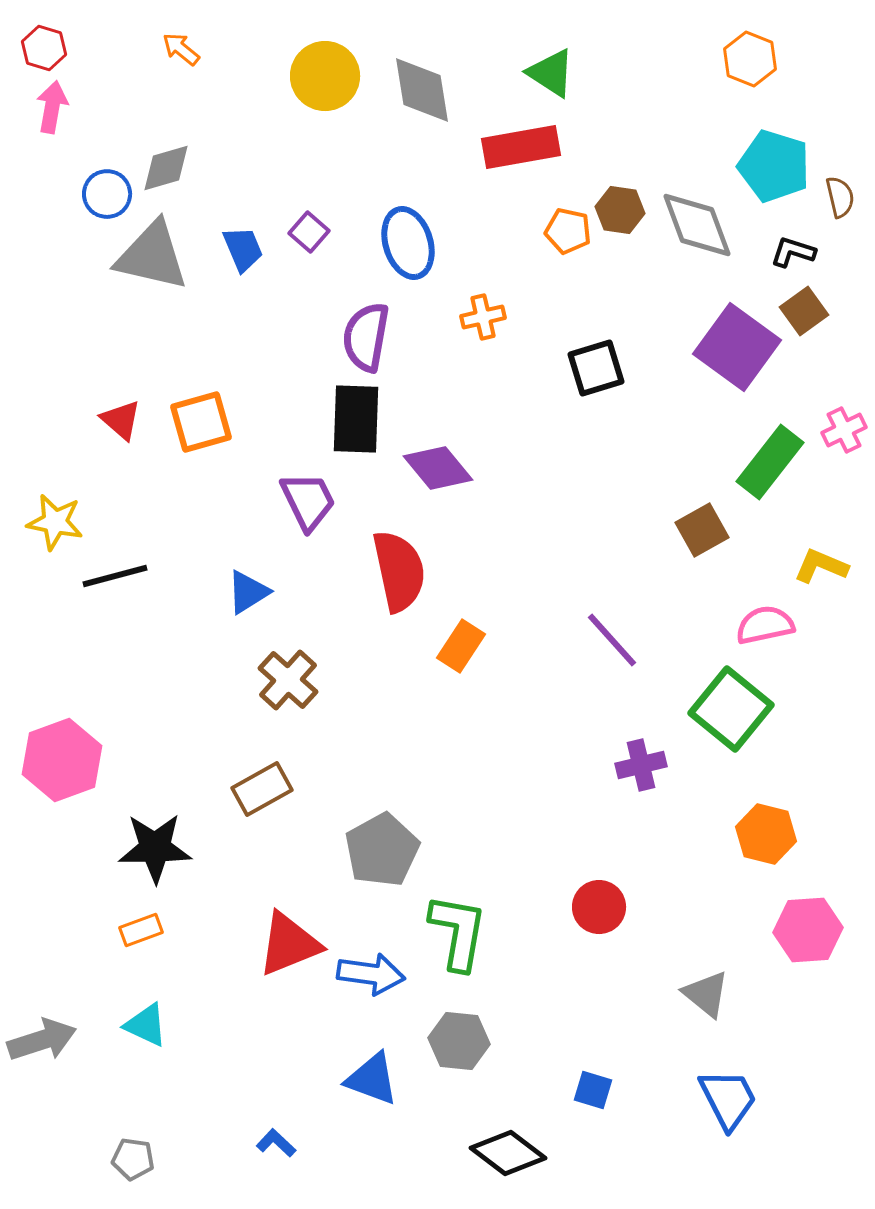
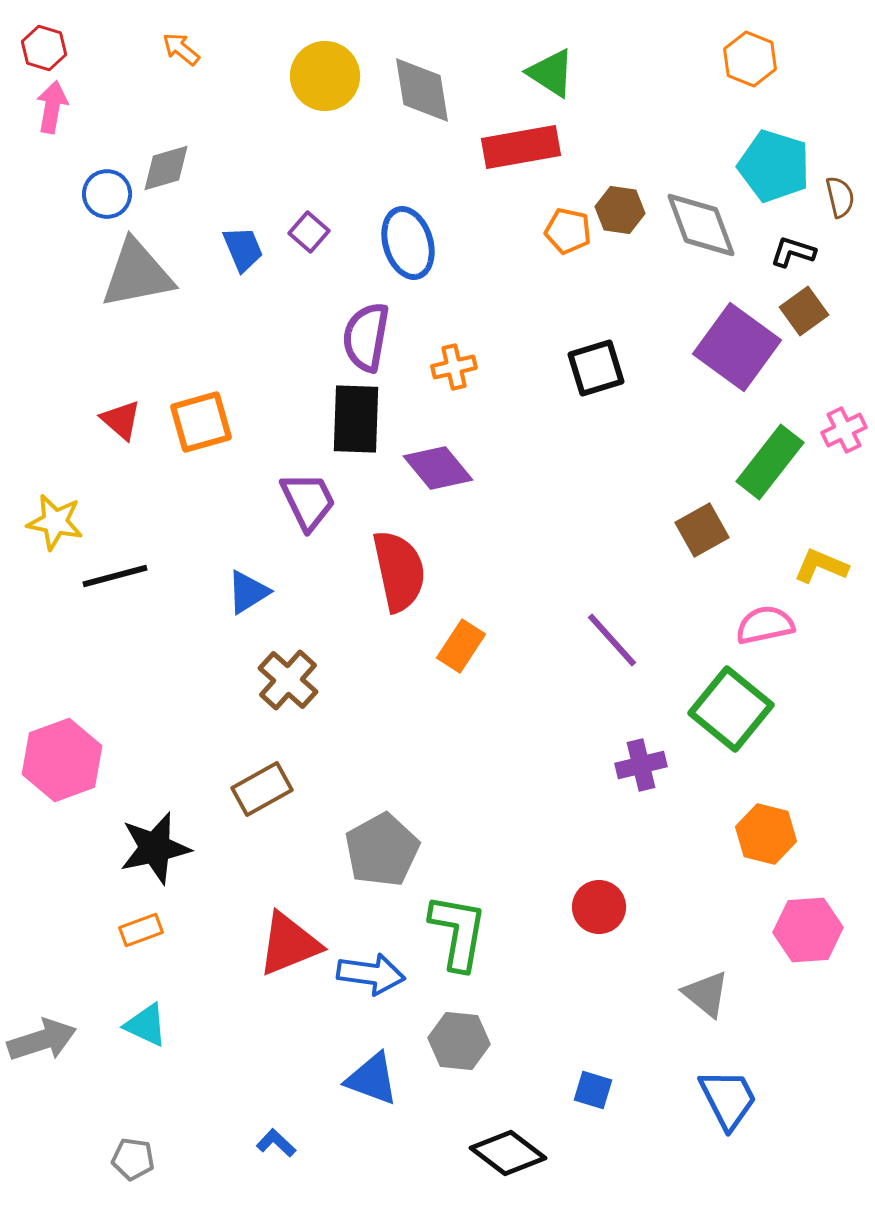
gray diamond at (697, 225): moved 4 px right
gray triangle at (152, 256): moved 15 px left, 18 px down; rotated 24 degrees counterclockwise
orange cross at (483, 317): moved 29 px left, 50 px down
black star at (155, 848): rotated 12 degrees counterclockwise
